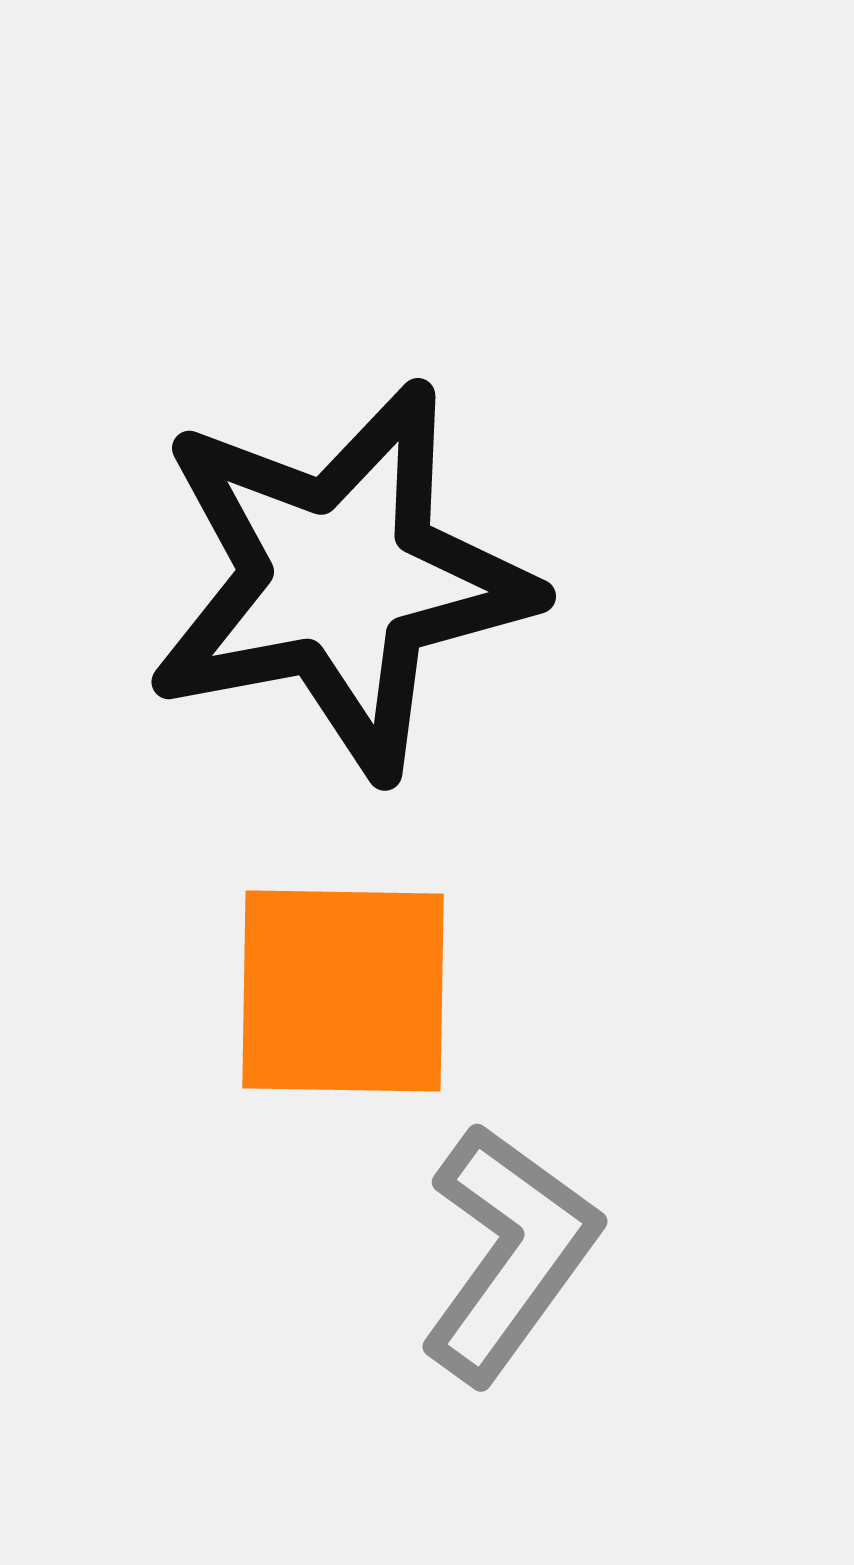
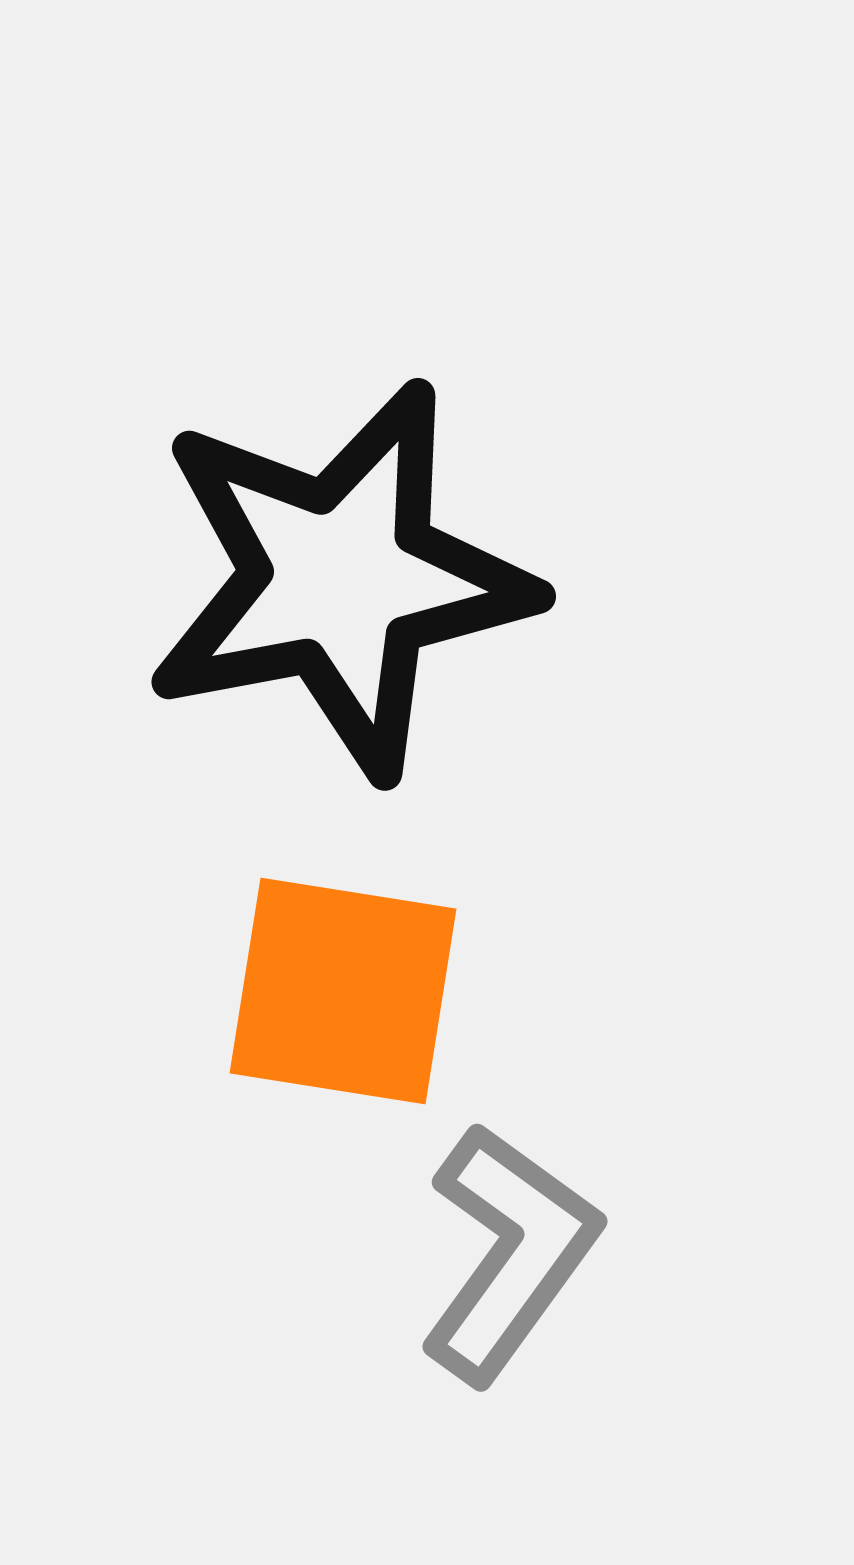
orange square: rotated 8 degrees clockwise
